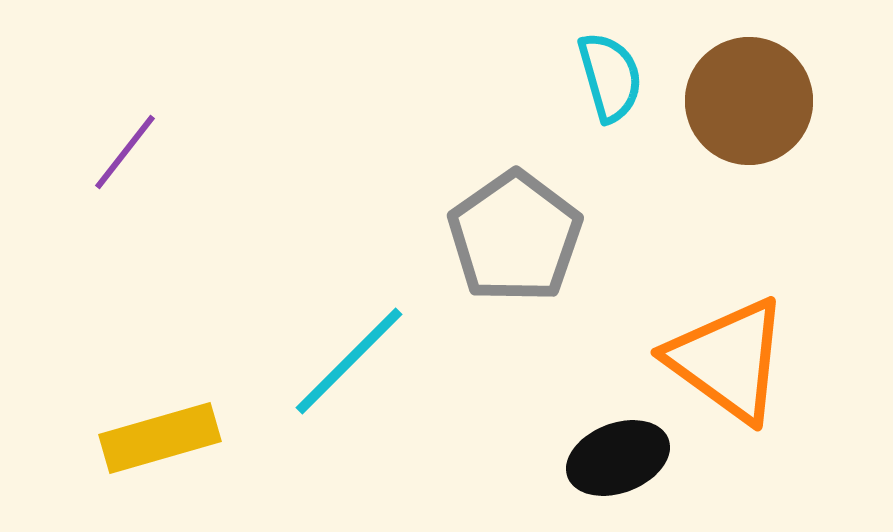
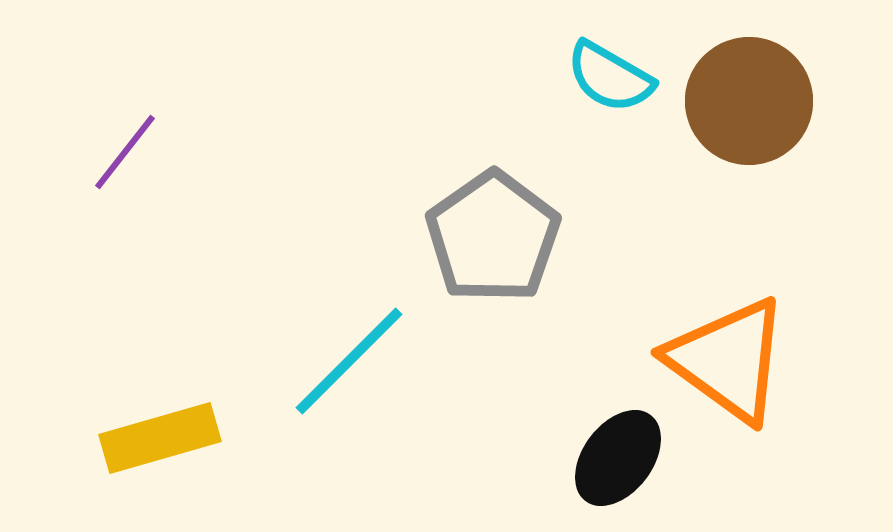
cyan semicircle: rotated 136 degrees clockwise
gray pentagon: moved 22 px left
black ellipse: rotated 32 degrees counterclockwise
